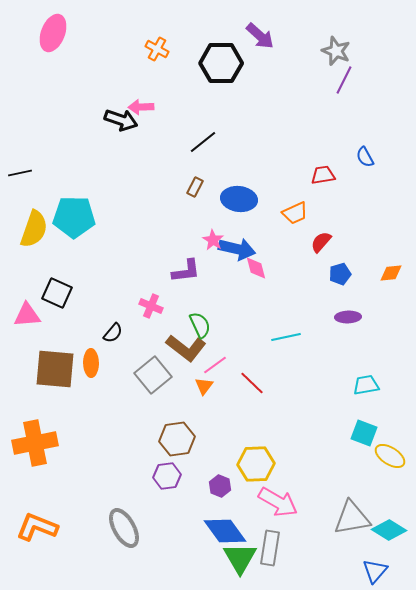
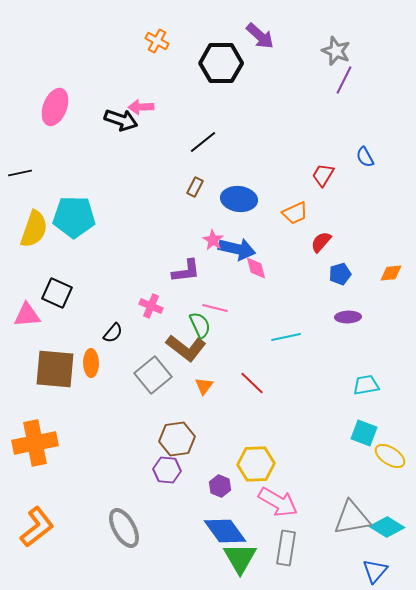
pink ellipse at (53, 33): moved 2 px right, 74 px down
orange cross at (157, 49): moved 8 px up
red trapezoid at (323, 175): rotated 50 degrees counterclockwise
pink line at (215, 365): moved 57 px up; rotated 50 degrees clockwise
purple hexagon at (167, 476): moved 6 px up; rotated 12 degrees clockwise
orange L-shape at (37, 527): rotated 120 degrees clockwise
cyan diamond at (389, 530): moved 2 px left, 3 px up
gray rectangle at (270, 548): moved 16 px right
